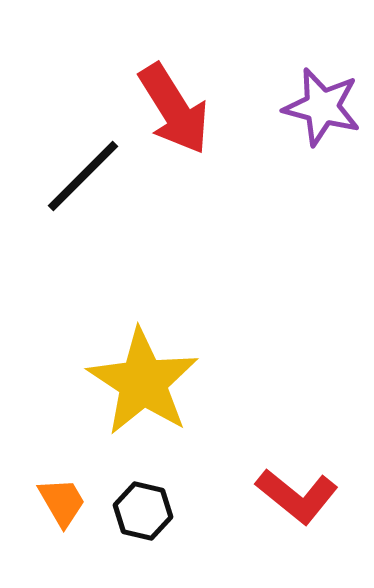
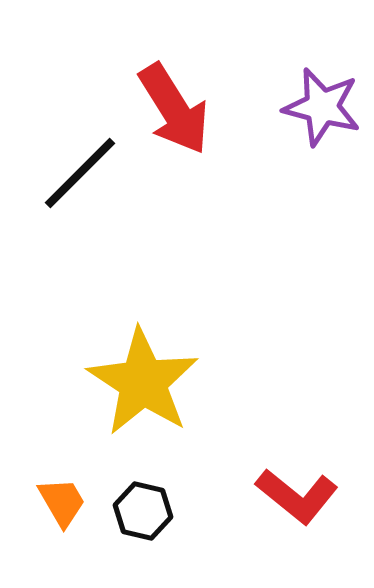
black line: moved 3 px left, 3 px up
